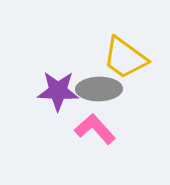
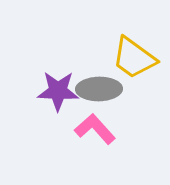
yellow trapezoid: moved 9 px right
